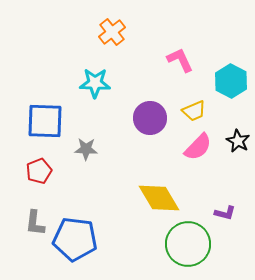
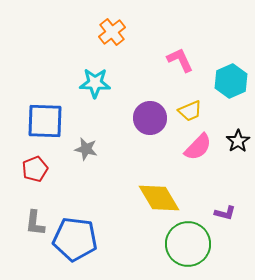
cyan hexagon: rotated 8 degrees clockwise
yellow trapezoid: moved 4 px left
black star: rotated 10 degrees clockwise
gray star: rotated 10 degrees clockwise
red pentagon: moved 4 px left, 2 px up
